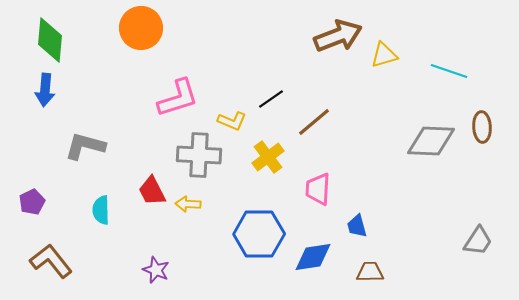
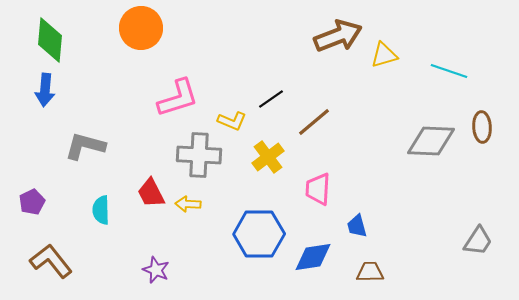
red trapezoid: moved 1 px left, 2 px down
